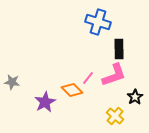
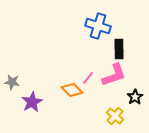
blue cross: moved 4 px down
purple star: moved 13 px left
